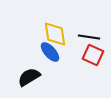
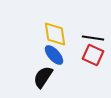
black line: moved 4 px right, 1 px down
blue ellipse: moved 4 px right, 3 px down
black semicircle: moved 14 px right; rotated 25 degrees counterclockwise
